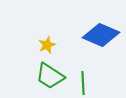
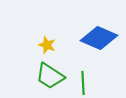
blue diamond: moved 2 px left, 3 px down
yellow star: rotated 30 degrees counterclockwise
